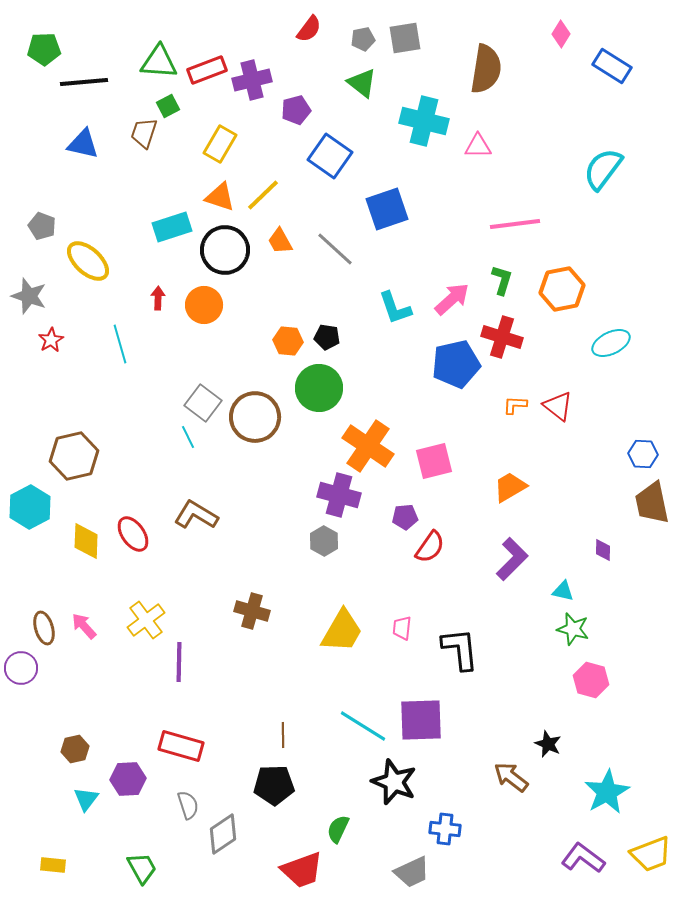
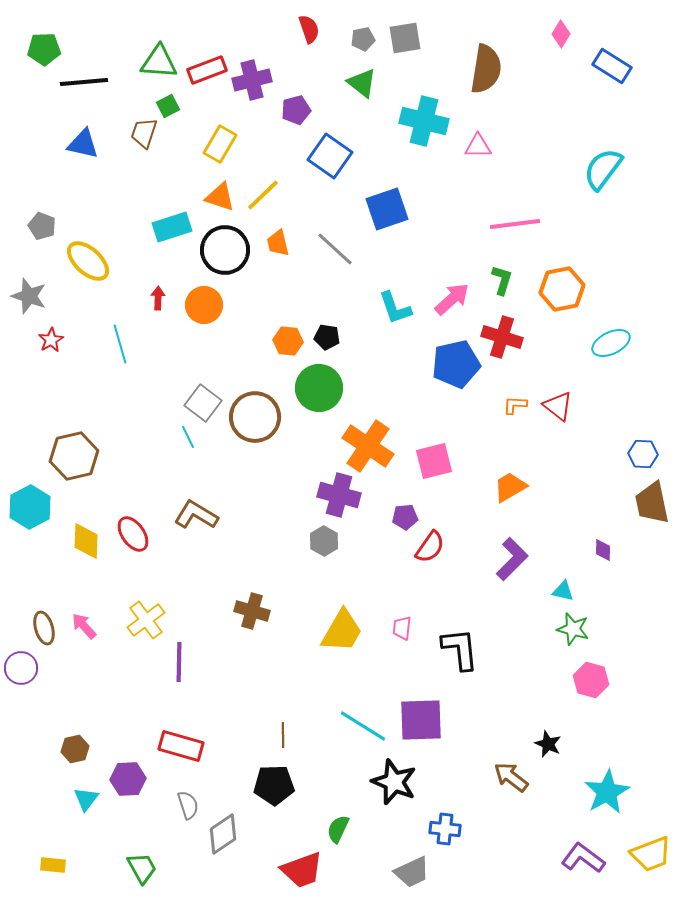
red semicircle at (309, 29): rotated 56 degrees counterclockwise
orange trapezoid at (280, 241): moved 2 px left, 2 px down; rotated 16 degrees clockwise
